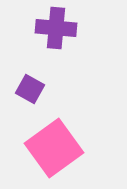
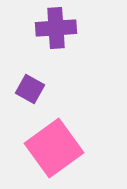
purple cross: rotated 9 degrees counterclockwise
